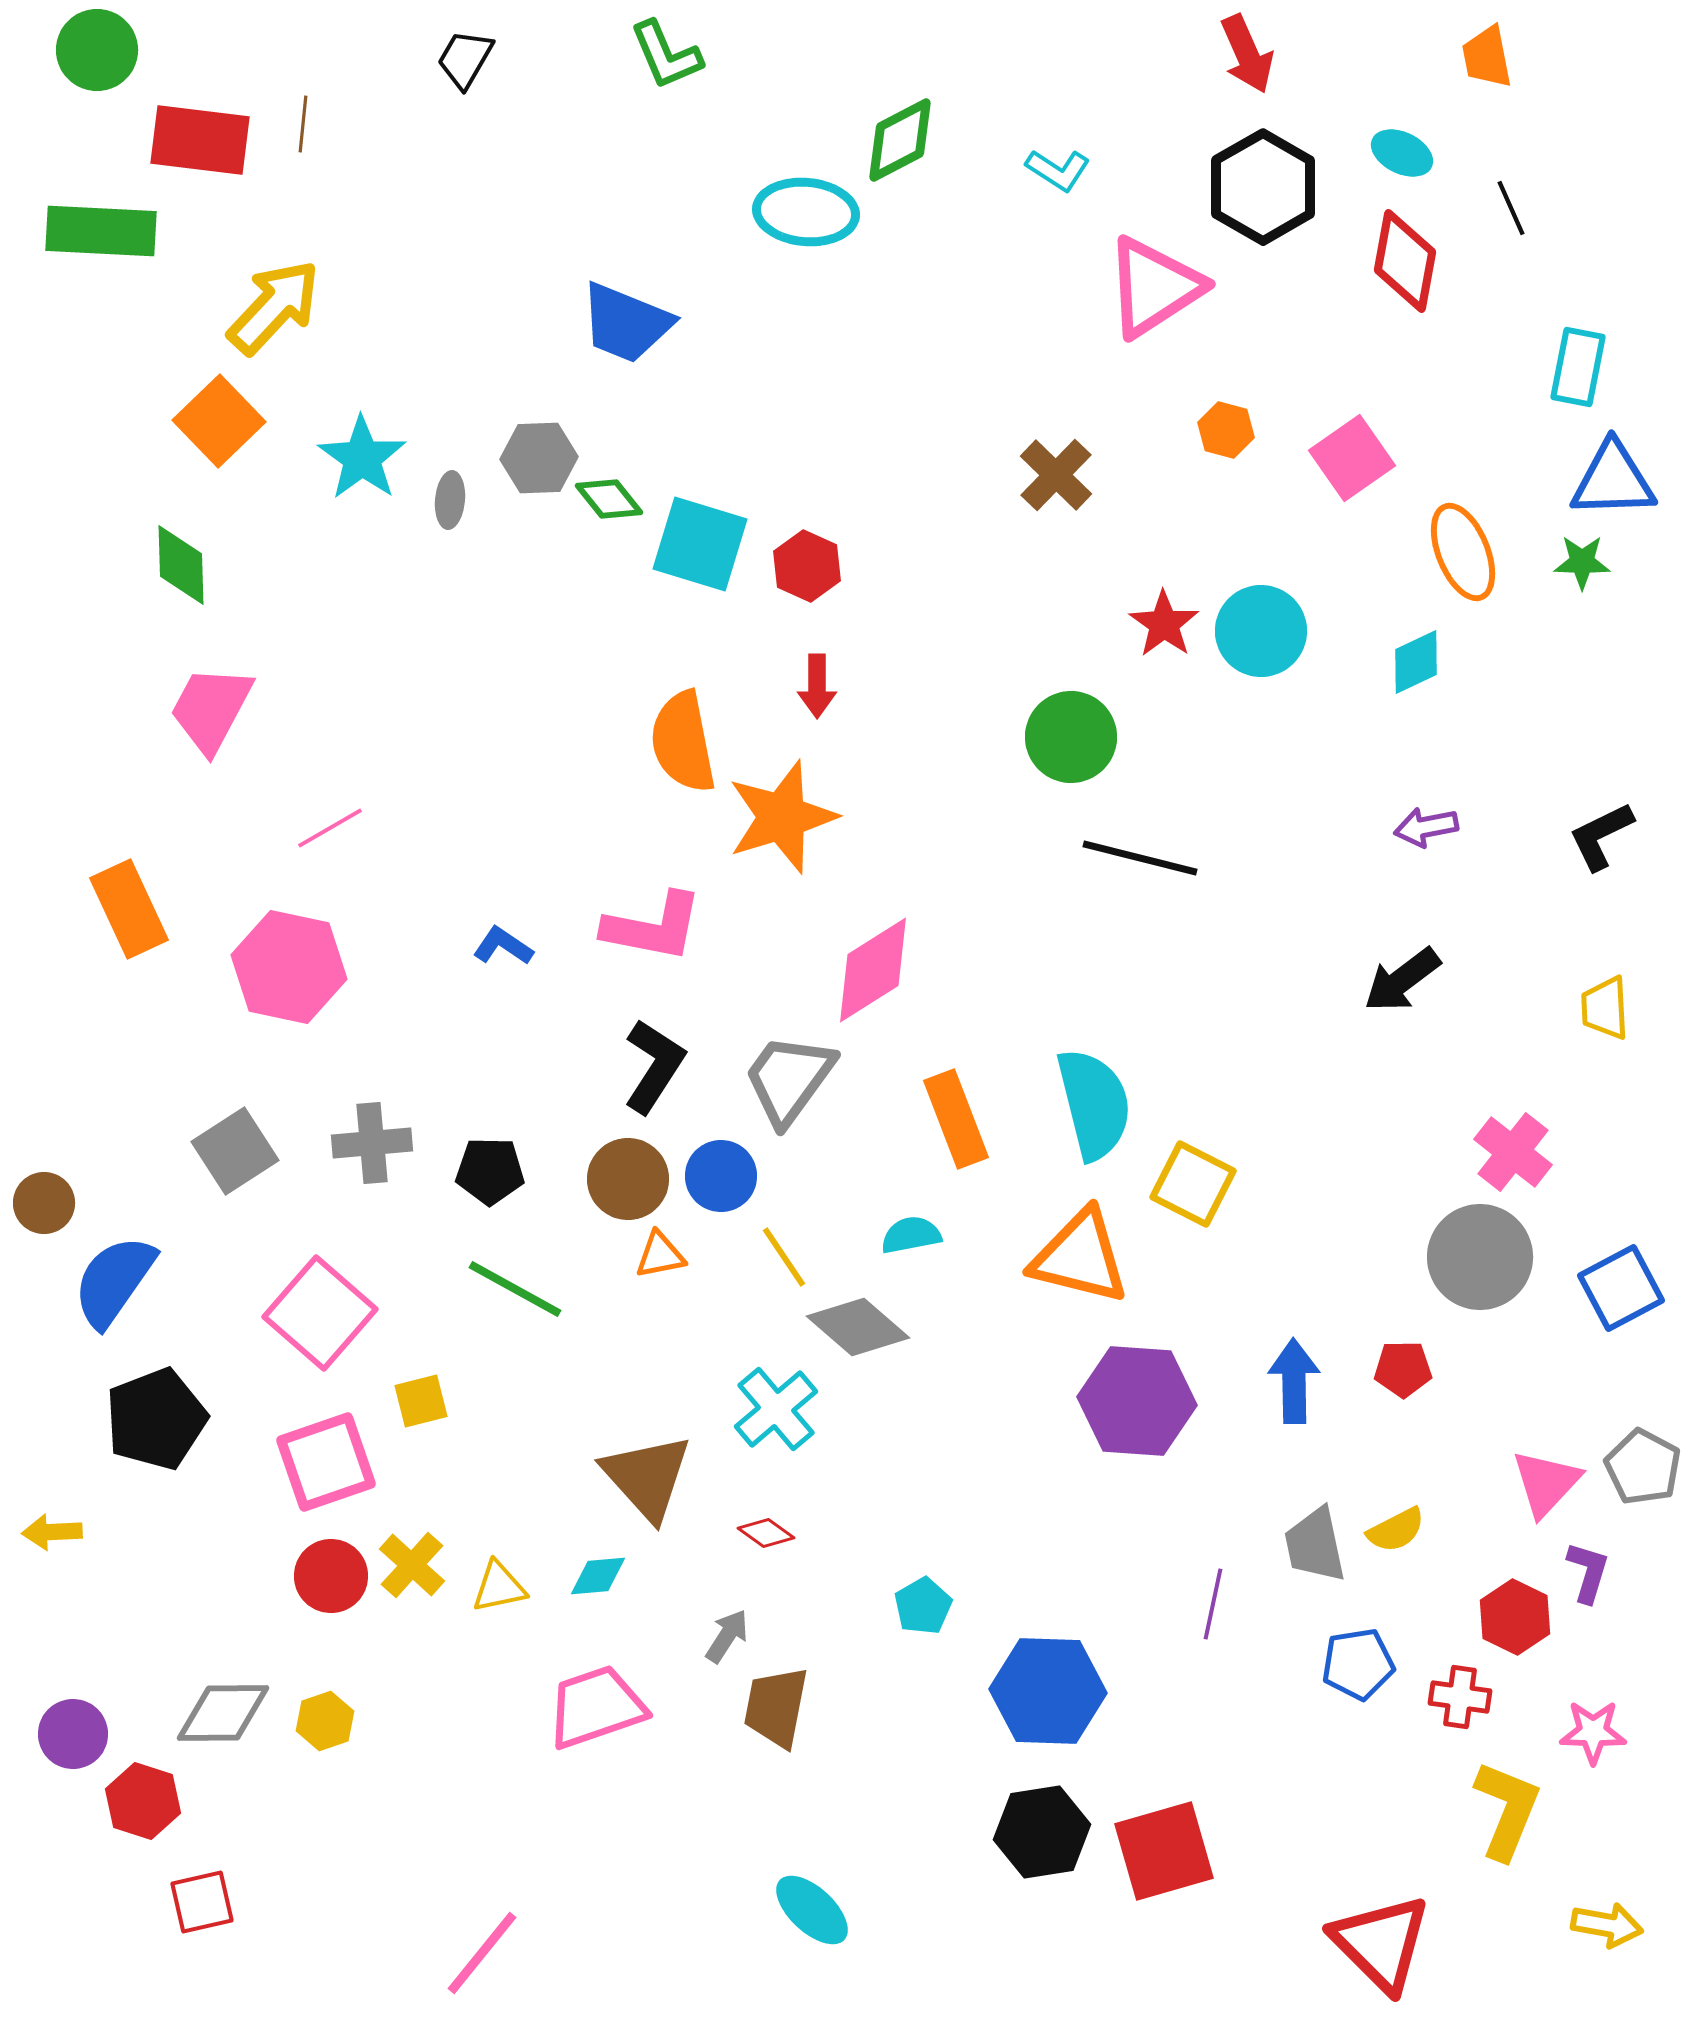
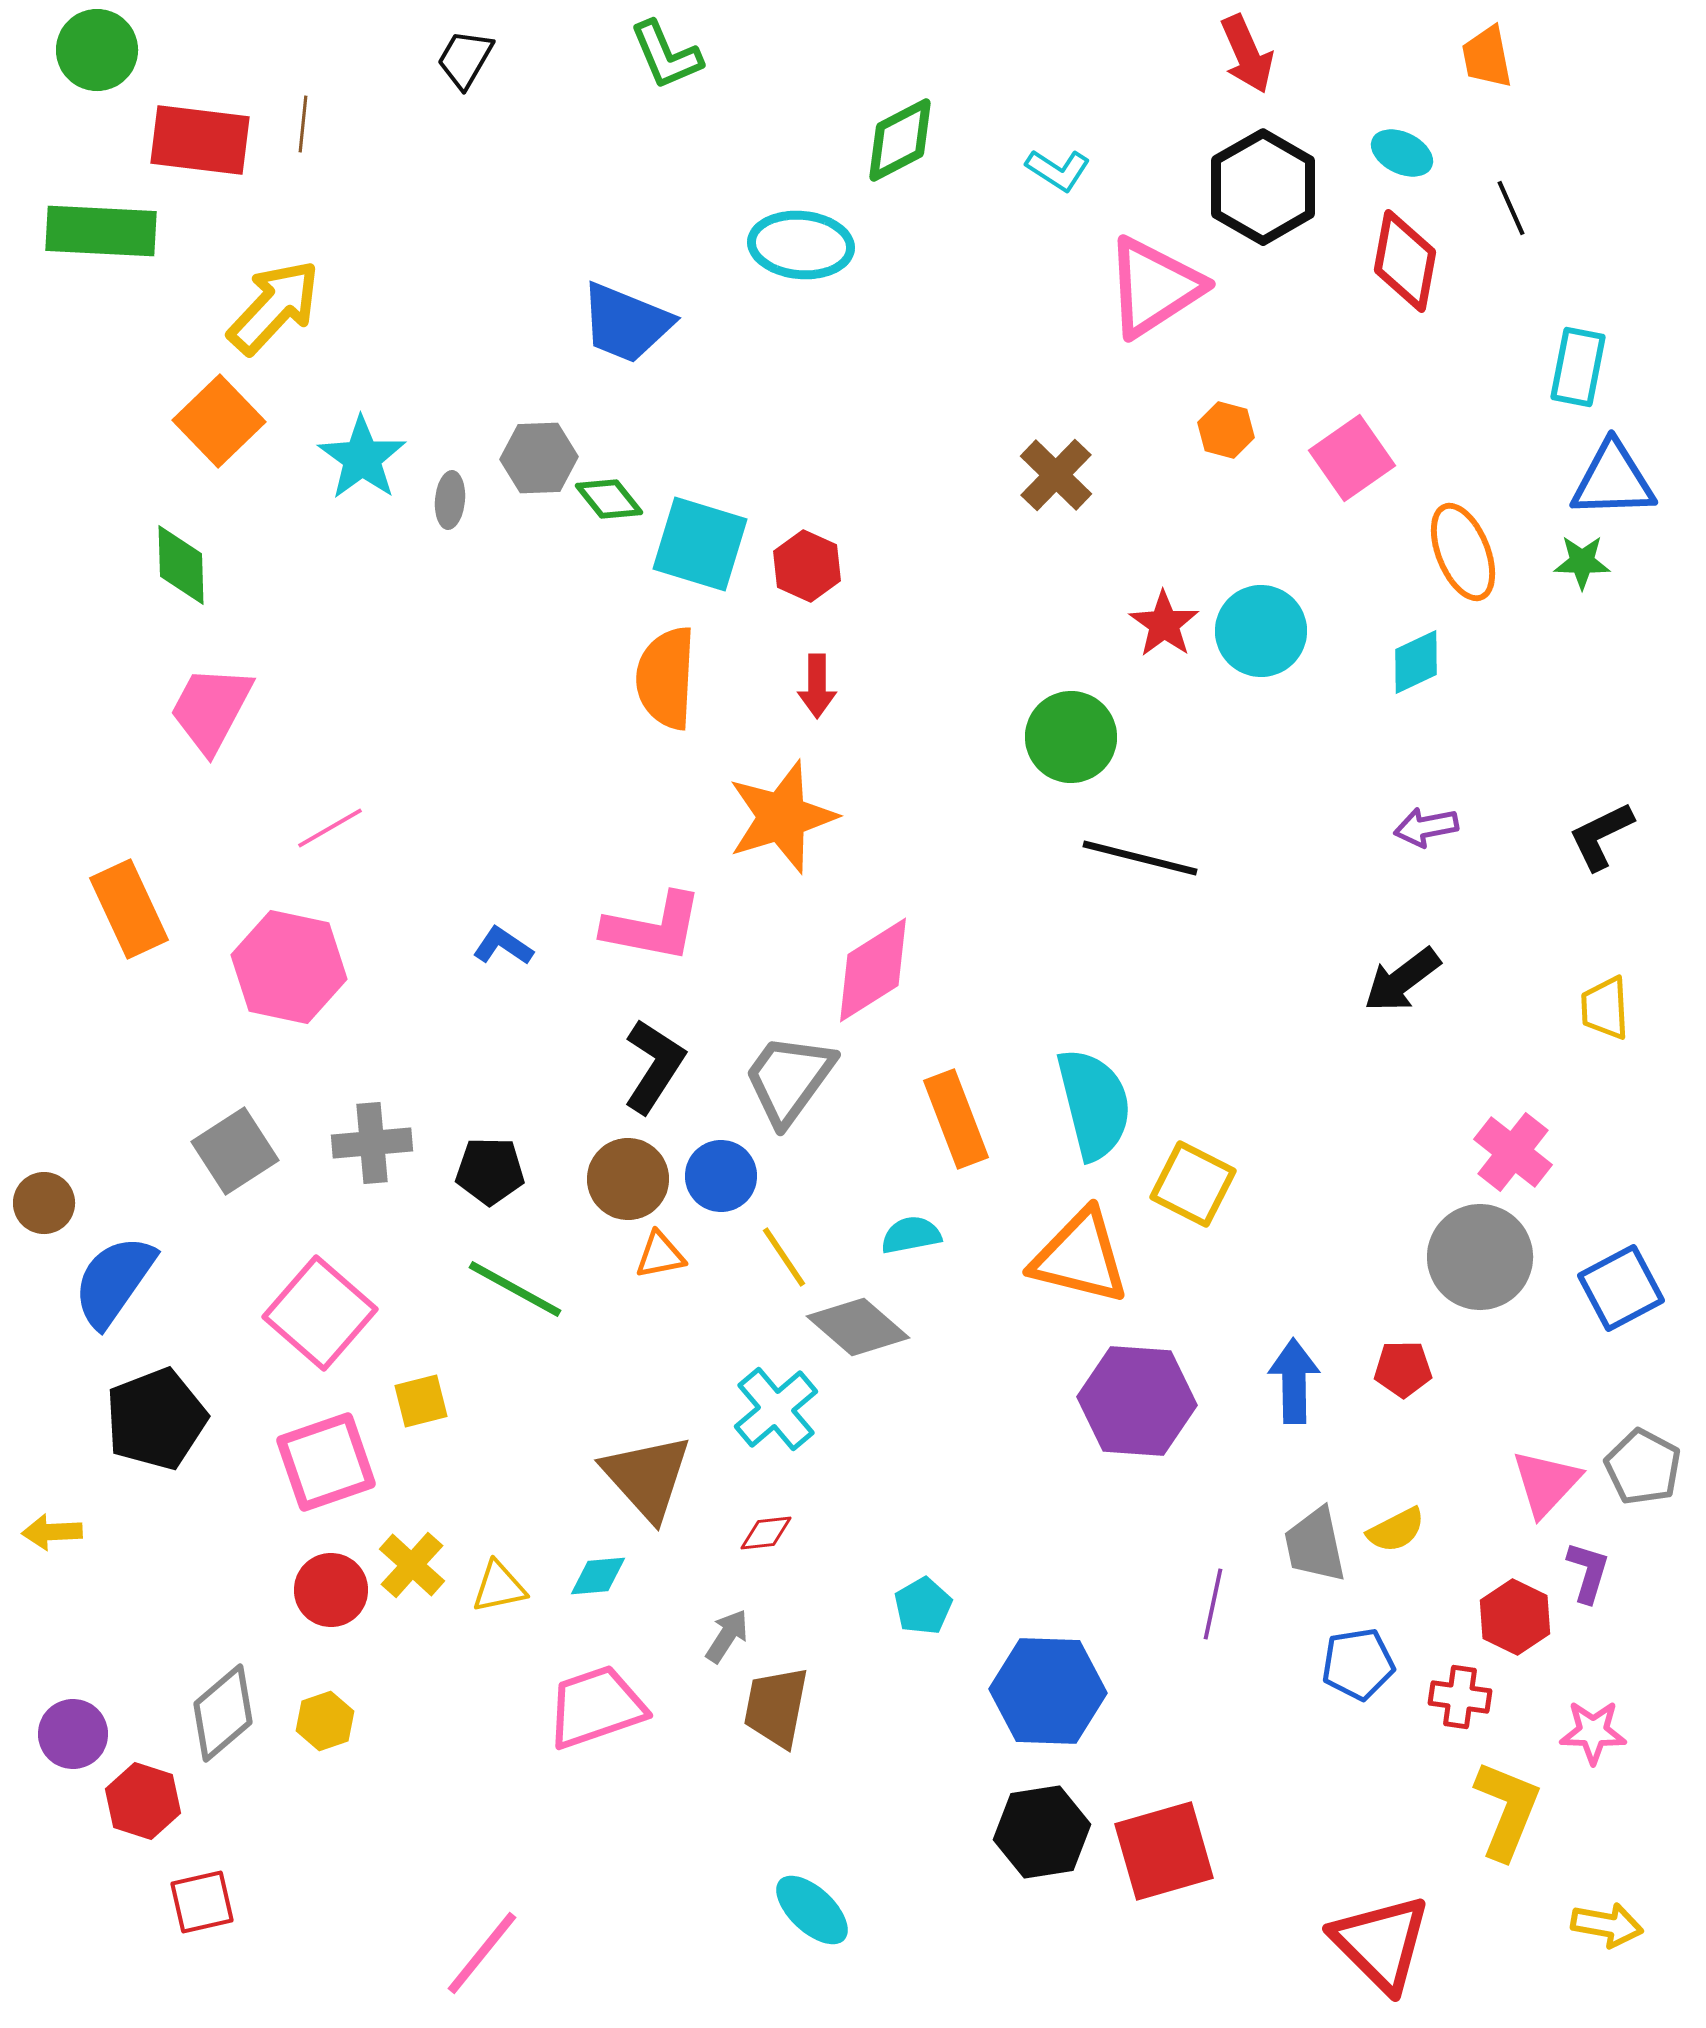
cyan ellipse at (806, 212): moved 5 px left, 33 px down
orange semicircle at (683, 742): moved 17 px left, 64 px up; rotated 14 degrees clockwise
red diamond at (766, 1533): rotated 42 degrees counterclockwise
red circle at (331, 1576): moved 14 px down
gray diamond at (223, 1713): rotated 40 degrees counterclockwise
